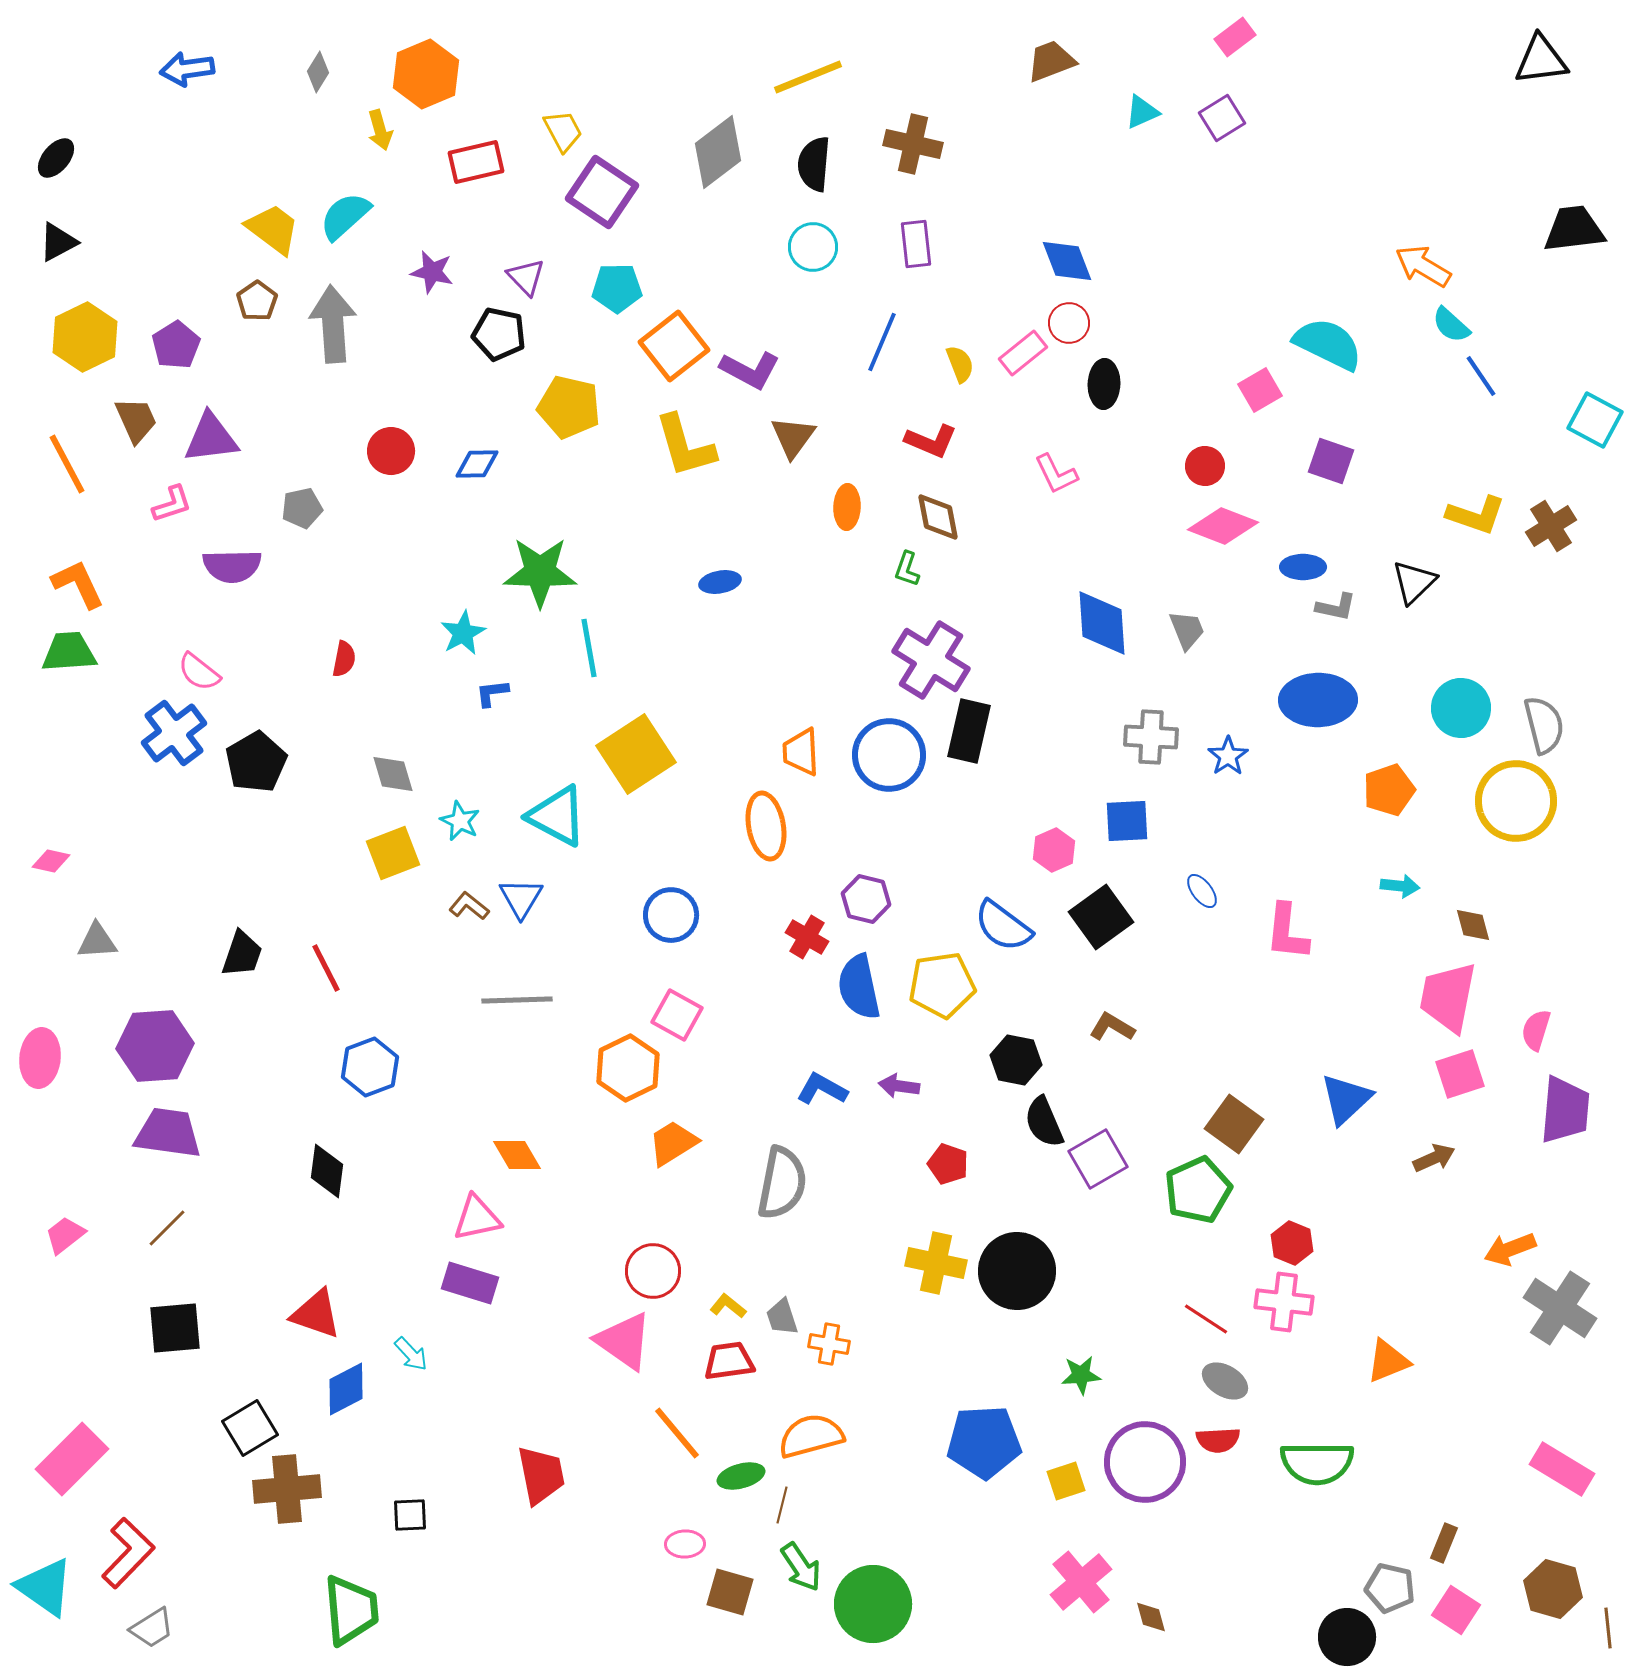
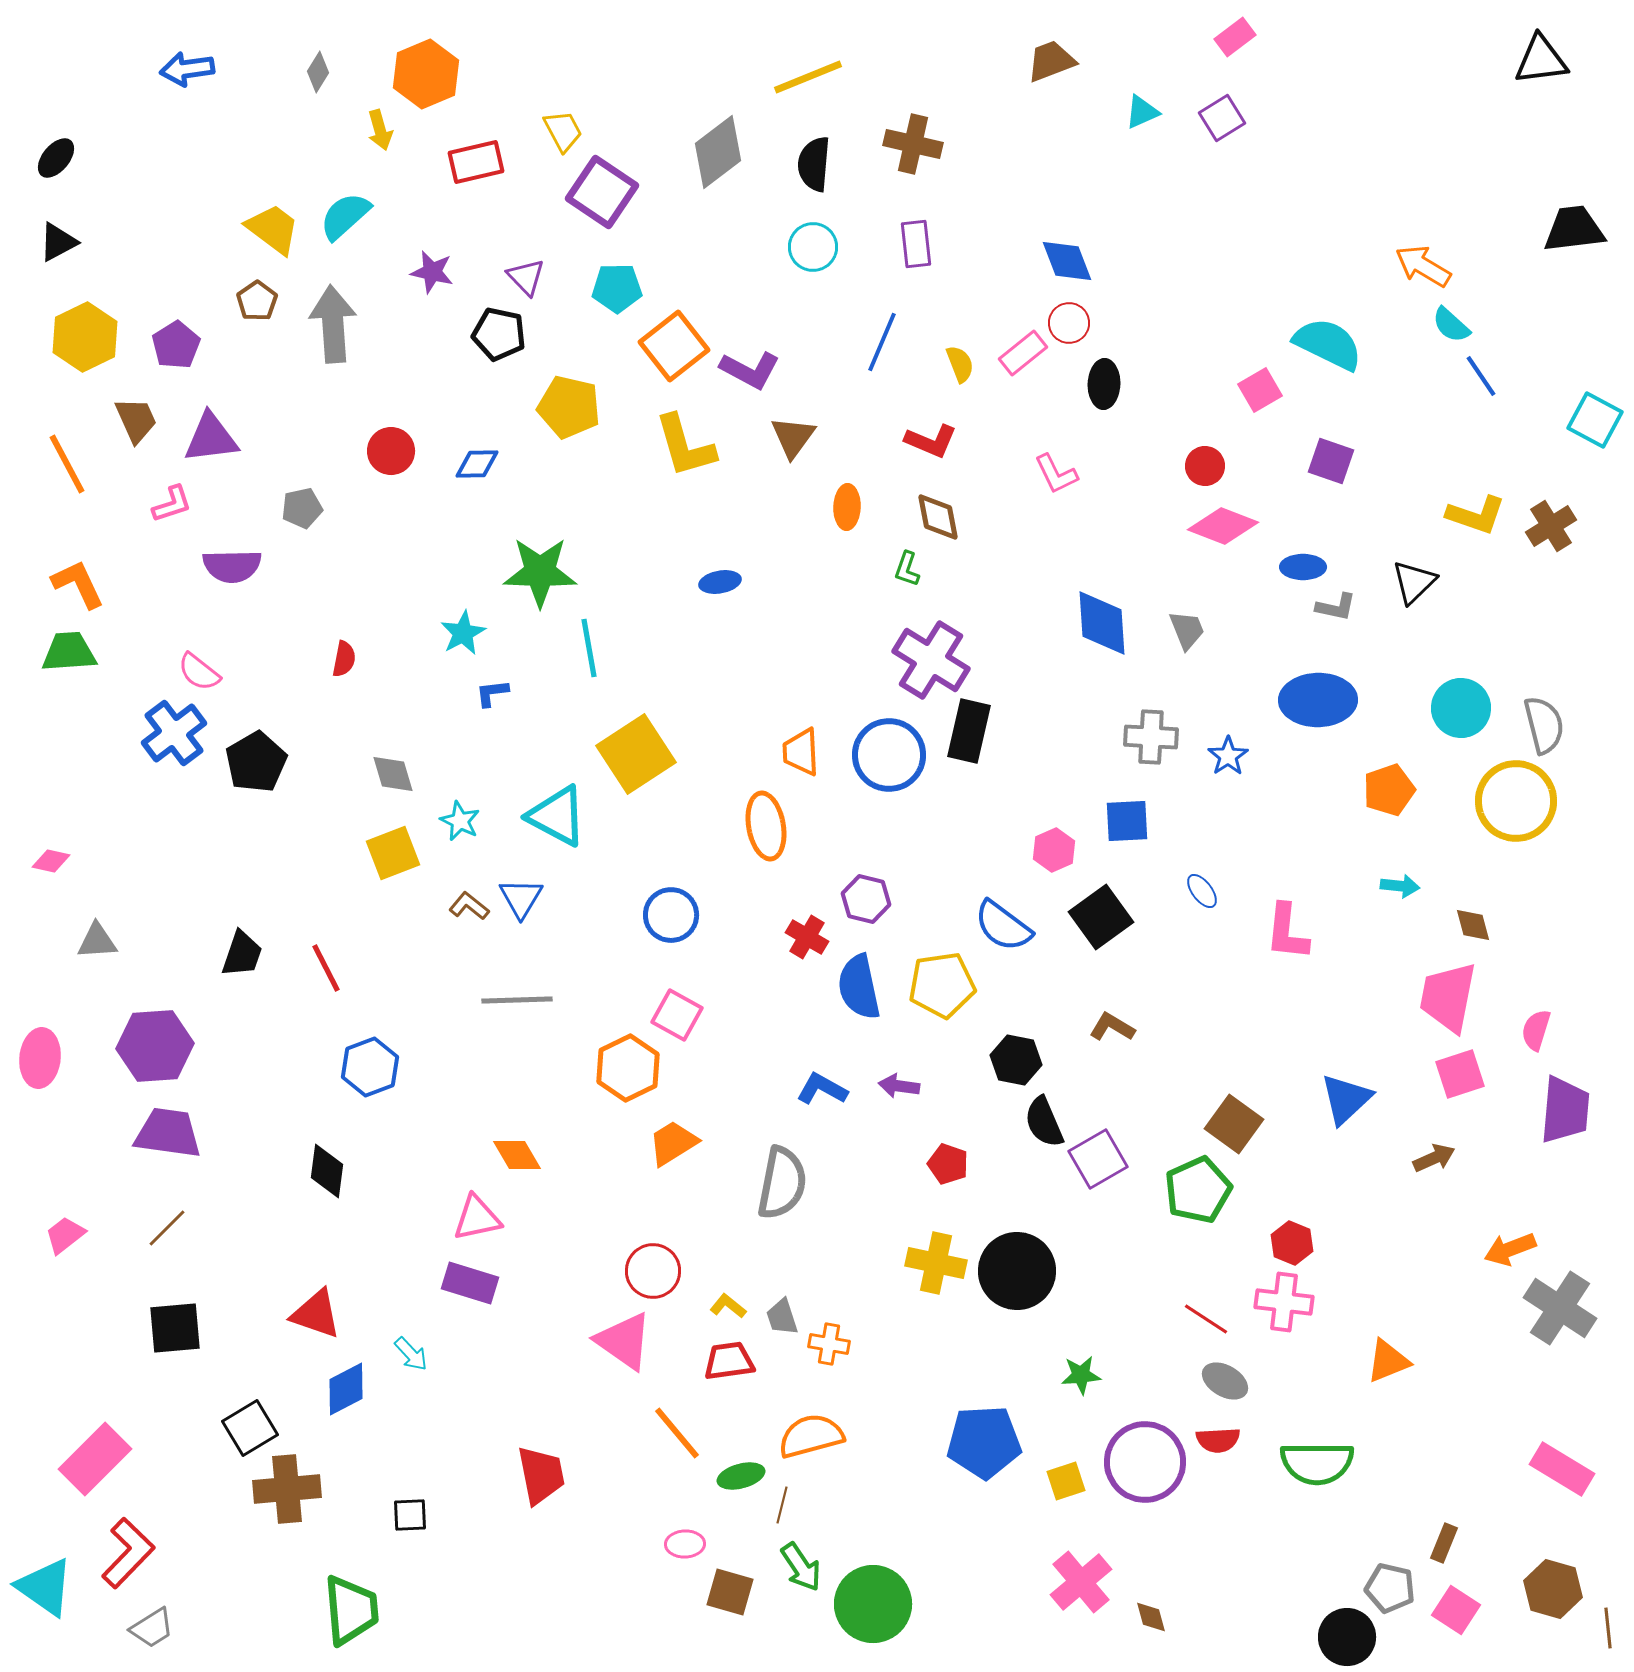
pink rectangle at (72, 1459): moved 23 px right
